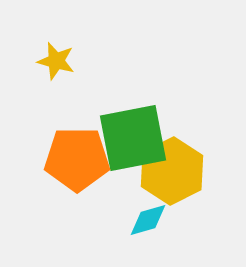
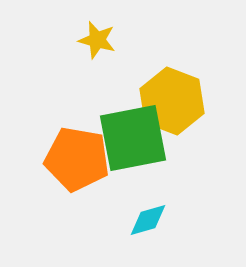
yellow star: moved 41 px right, 21 px up
orange pentagon: rotated 10 degrees clockwise
yellow hexagon: moved 70 px up; rotated 12 degrees counterclockwise
